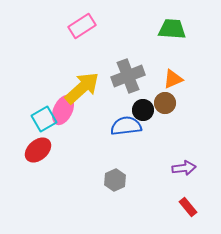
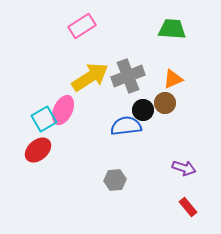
yellow arrow: moved 8 px right, 11 px up; rotated 9 degrees clockwise
purple arrow: rotated 25 degrees clockwise
gray hexagon: rotated 20 degrees clockwise
